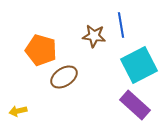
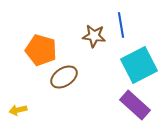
yellow arrow: moved 1 px up
